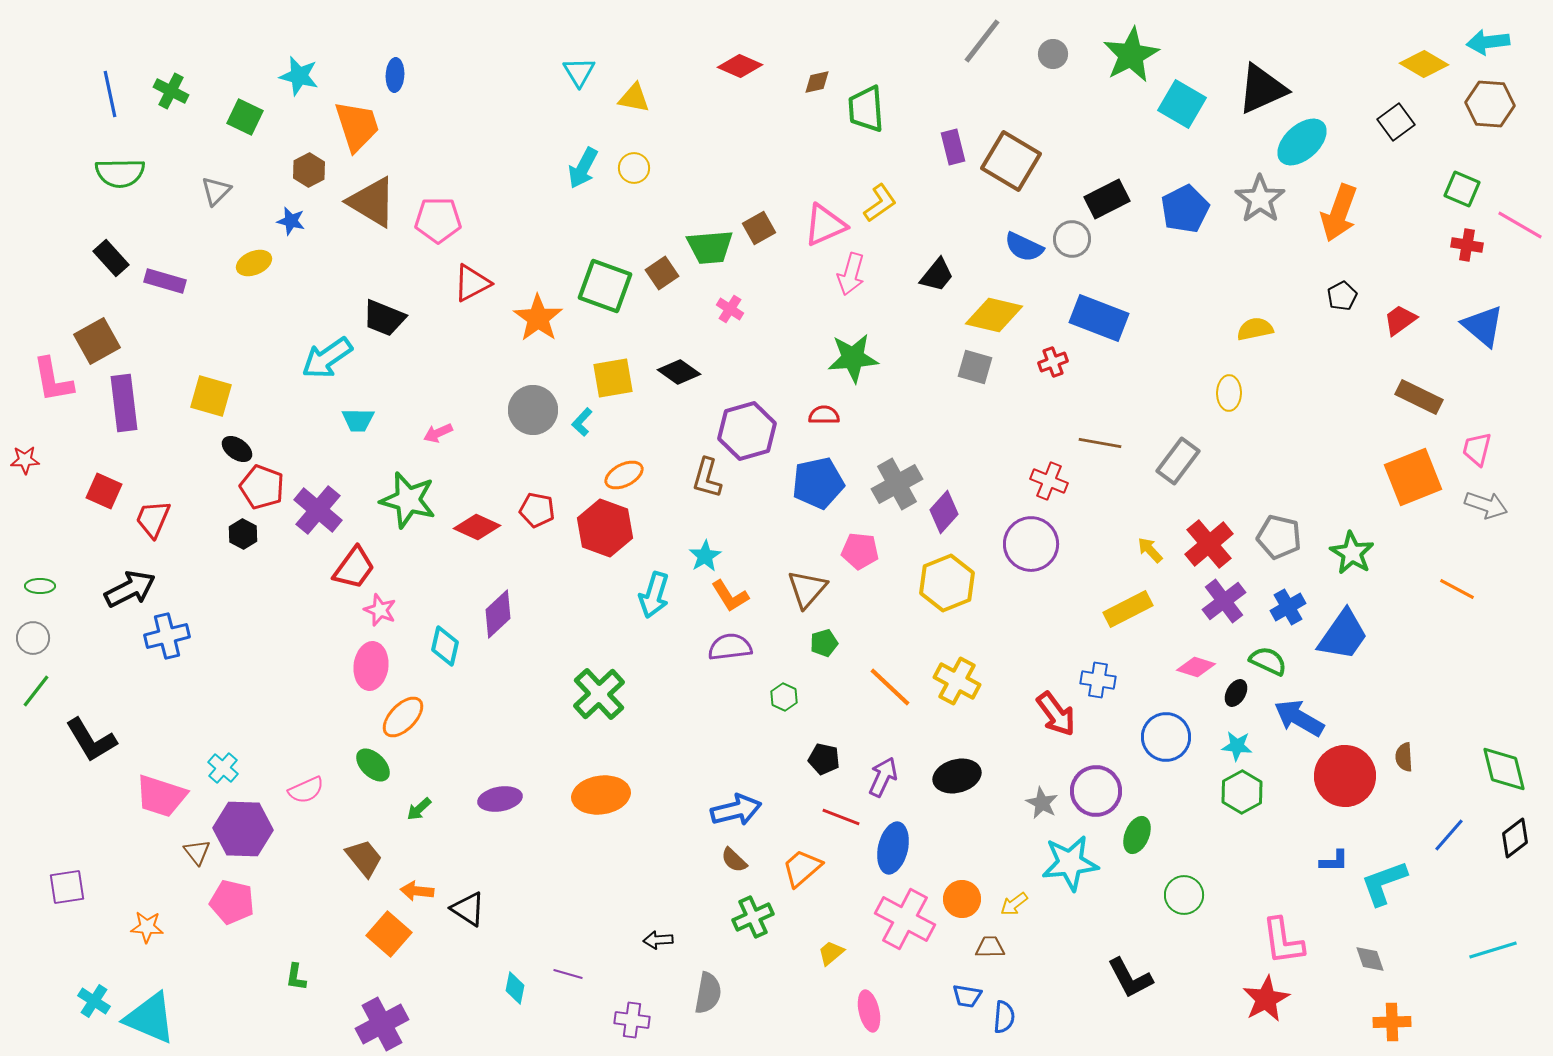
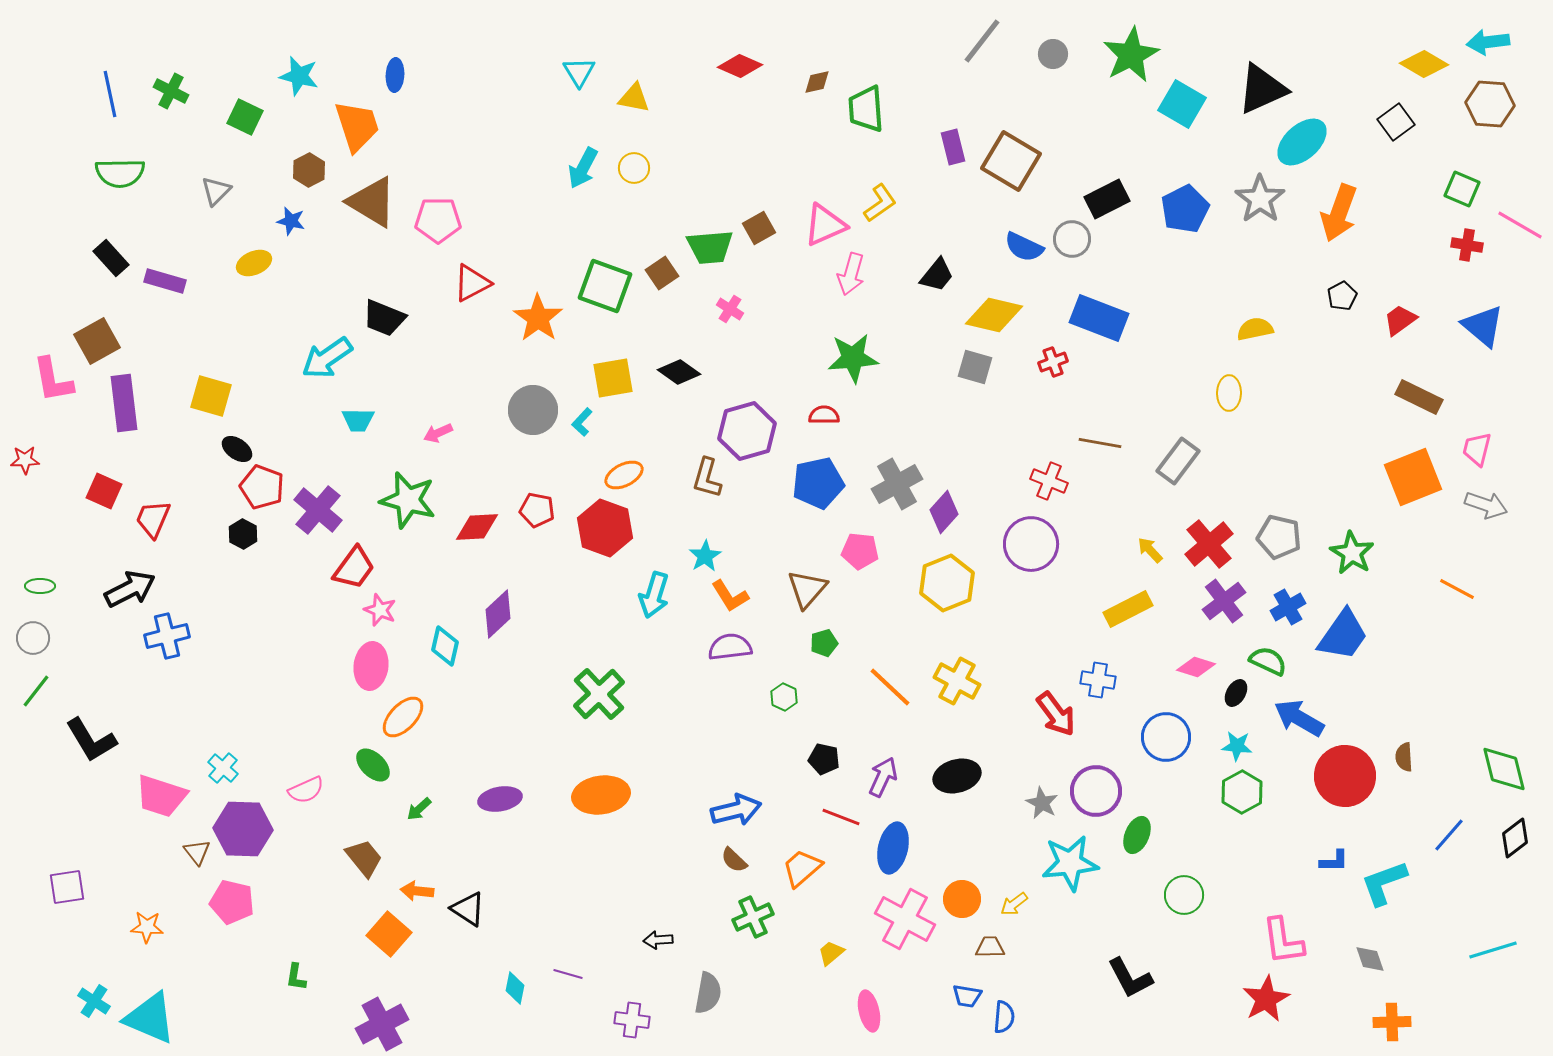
red diamond at (477, 527): rotated 27 degrees counterclockwise
